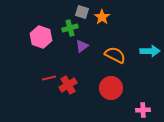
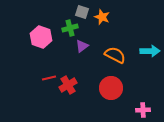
orange star: rotated 14 degrees counterclockwise
